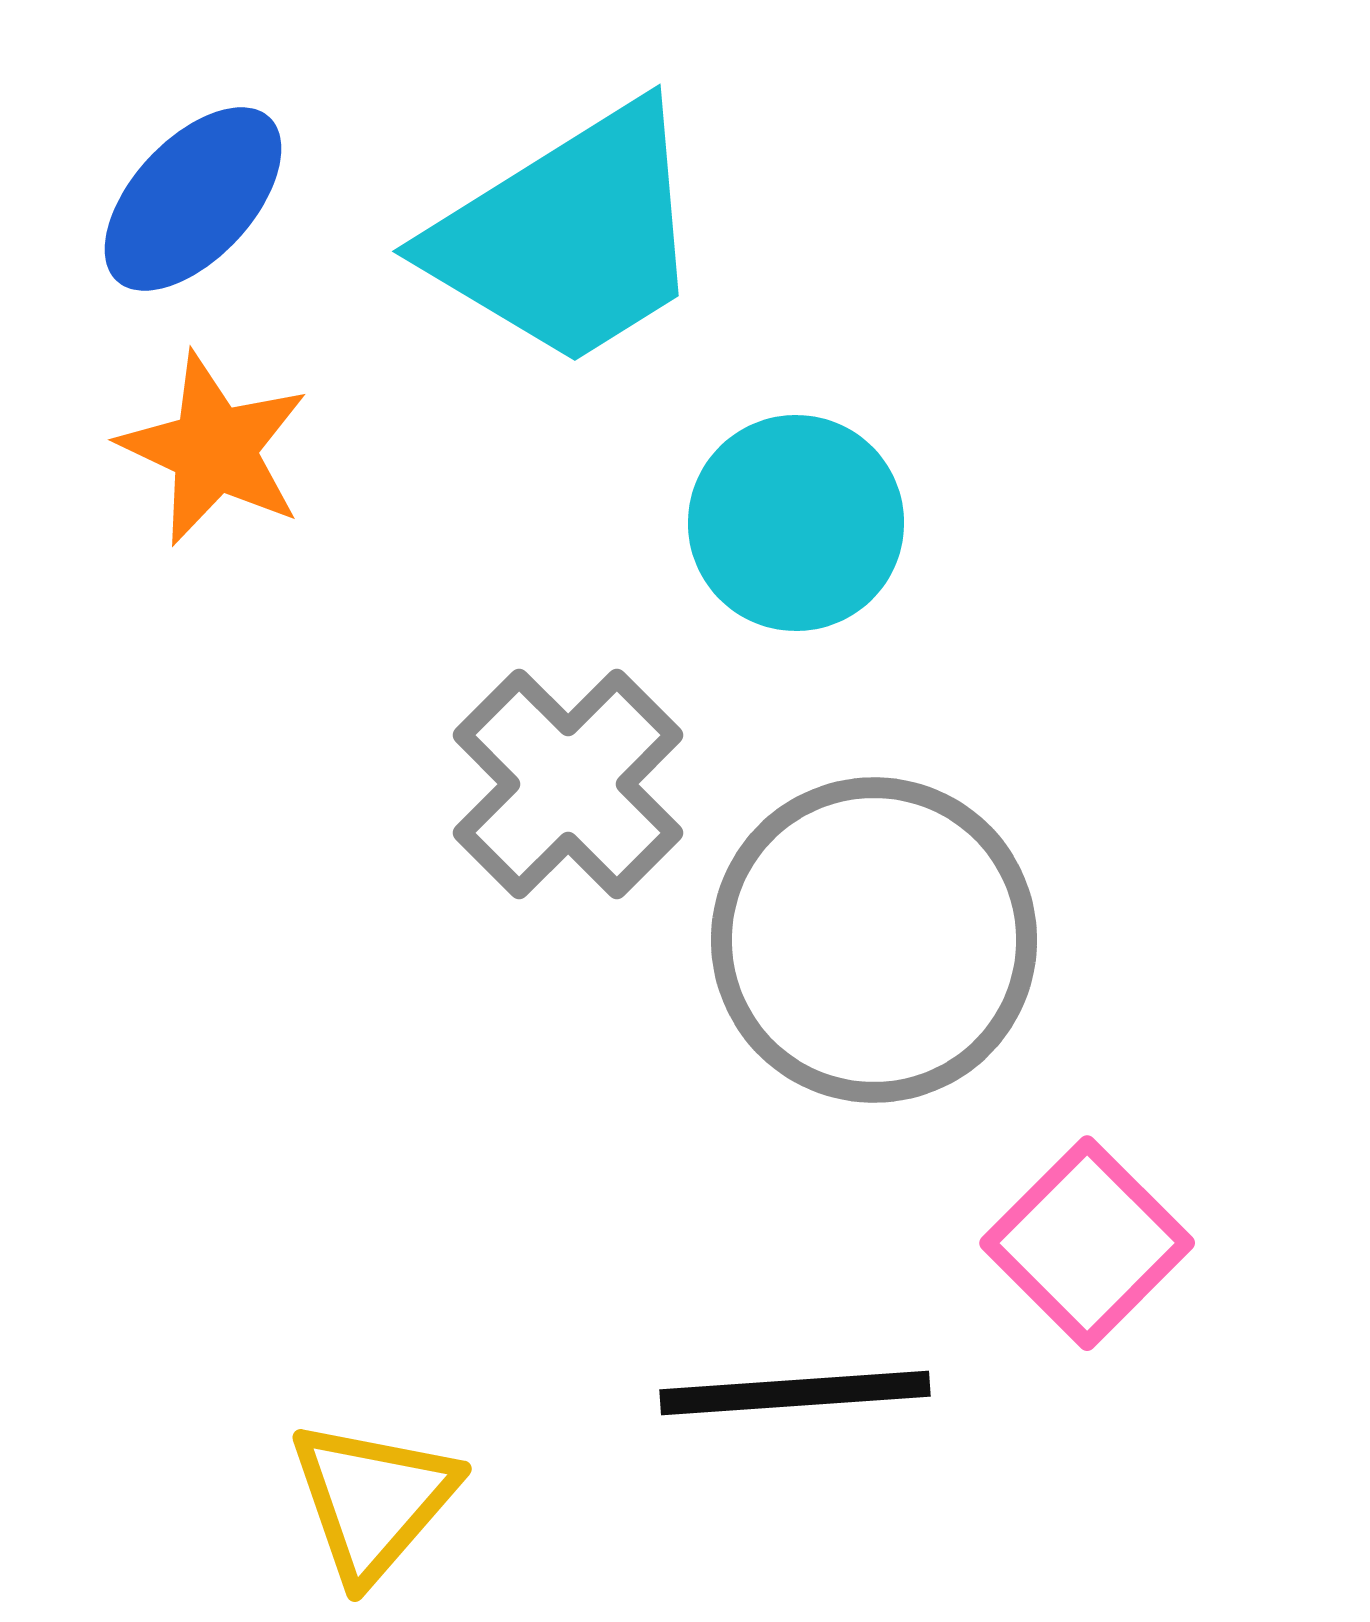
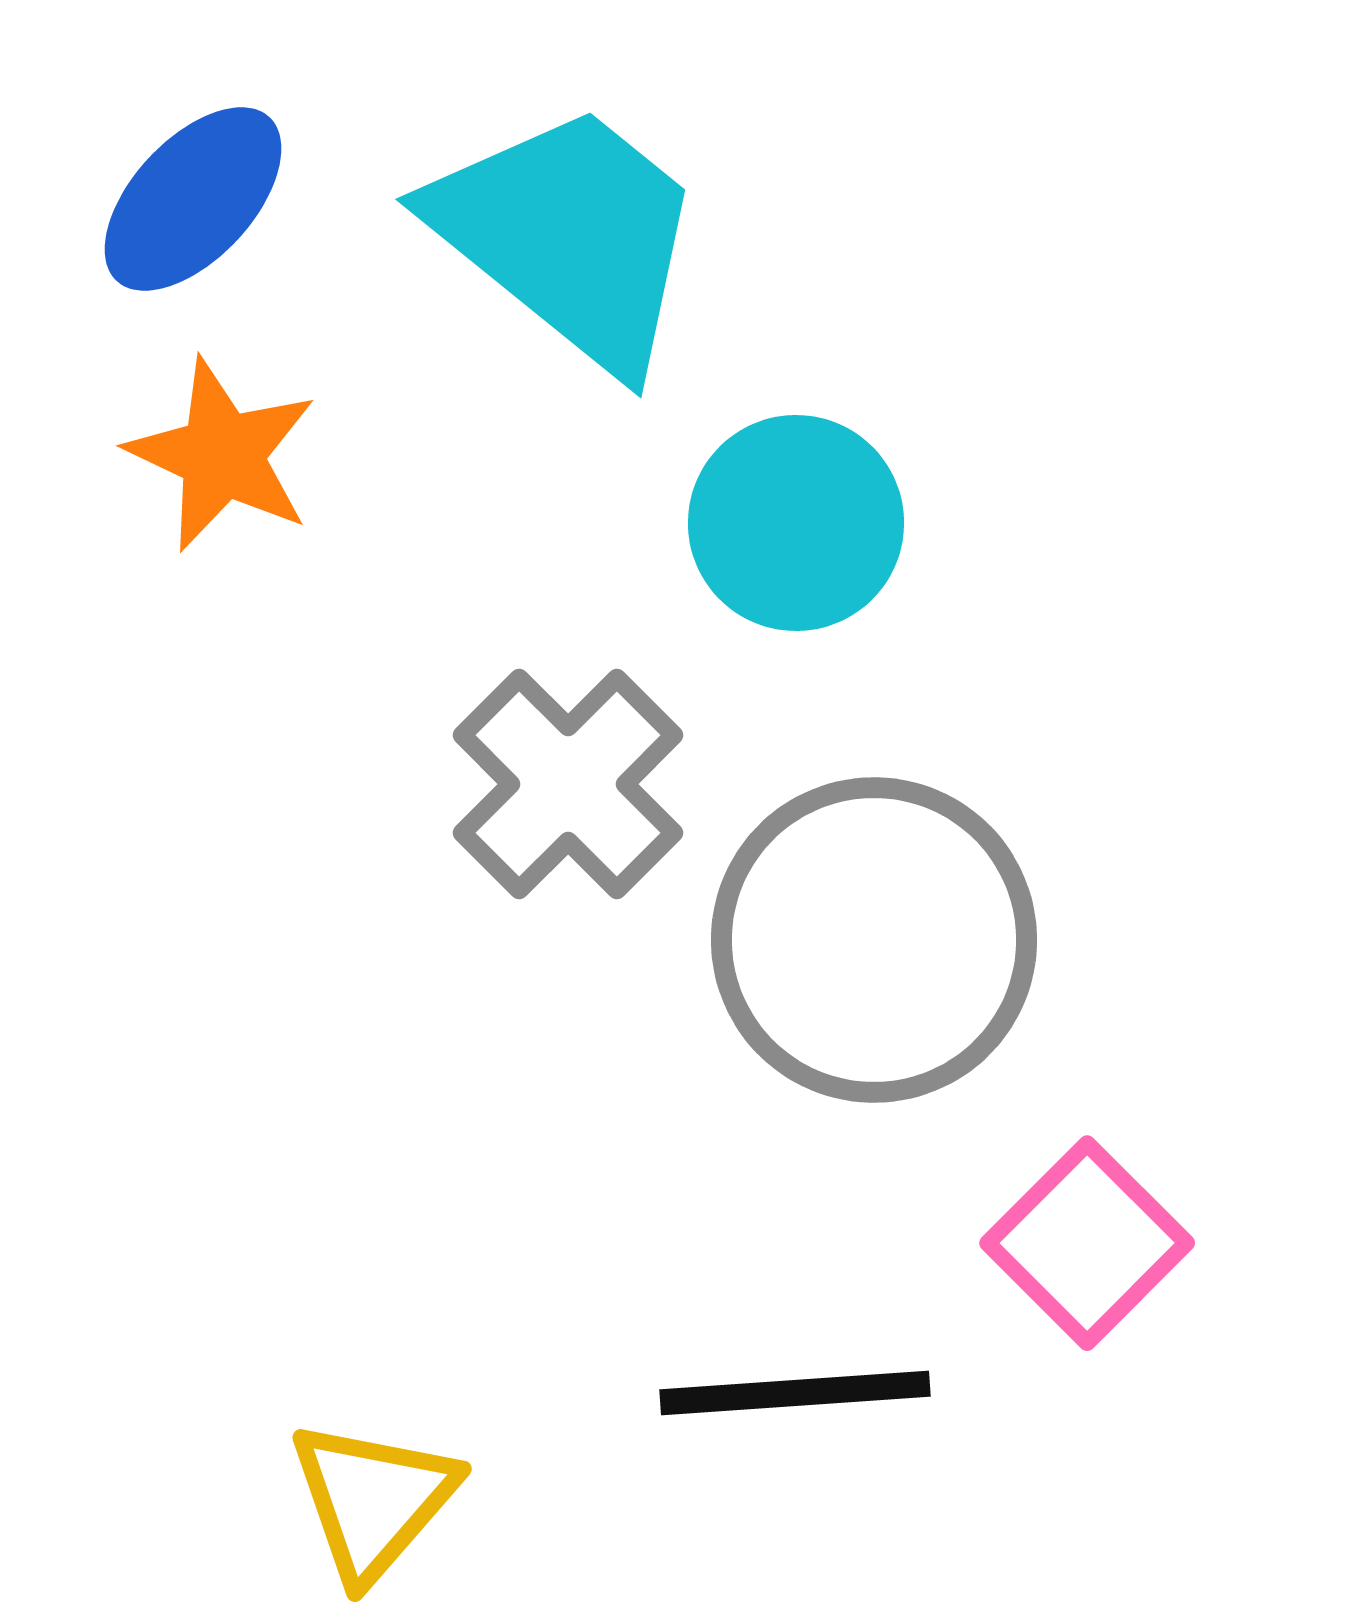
cyan trapezoid: rotated 109 degrees counterclockwise
orange star: moved 8 px right, 6 px down
